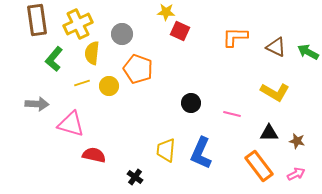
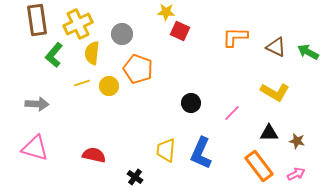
green L-shape: moved 4 px up
pink line: moved 1 px up; rotated 60 degrees counterclockwise
pink triangle: moved 36 px left, 24 px down
